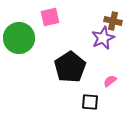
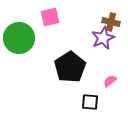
brown cross: moved 2 px left, 1 px down
